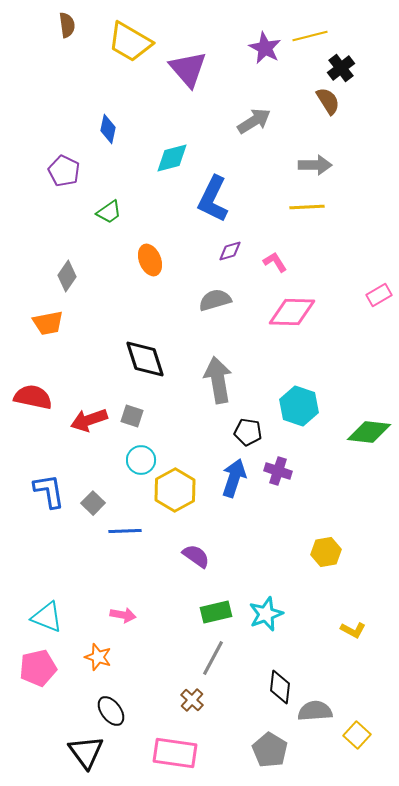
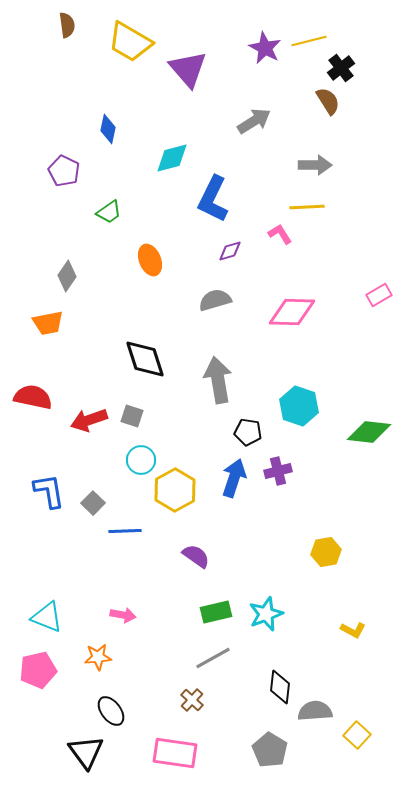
yellow line at (310, 36): moved 1 px left, 5 px down
pink L-shape at (275, 262): moved 5 px right, 28 px up
purple cross at (278, 471): rotated 32 degrees counterclockwise
orange star at (98, 657): rotated 24 degrees counterclockwise
gray line at (213, 658): rotated 33 degrees clockwise
pink pentagon at (38, 668): moved 2 px down
